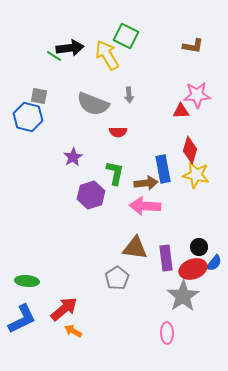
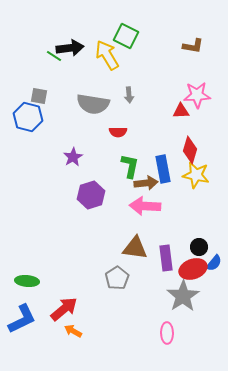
gray semicircle: rotated 12 degrees counterclockwise
green L-shape: moved 15 px right, 7 px up
